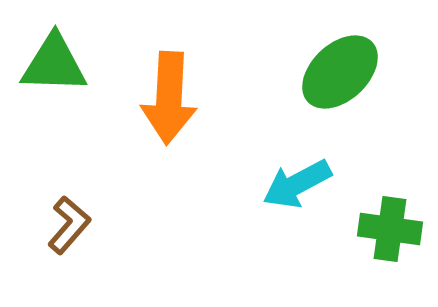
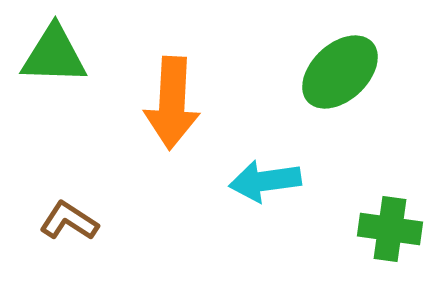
green triangle: moved 9 px up
orange arrow: moved 3 px right, 5 px down
cyan arrow: moved 32 px left, 3 px up; rotated 20 degrees clockwise
brown L-shape: moved 4 px up; rotated 98 degrees counterclockwise
